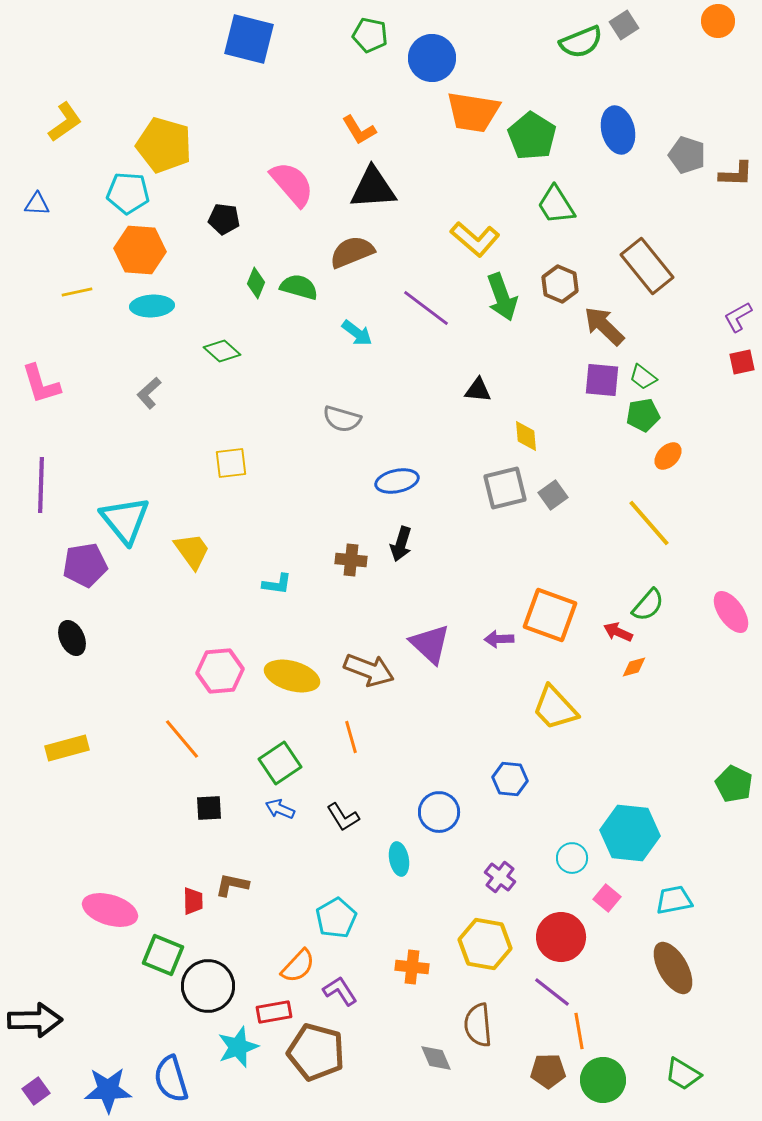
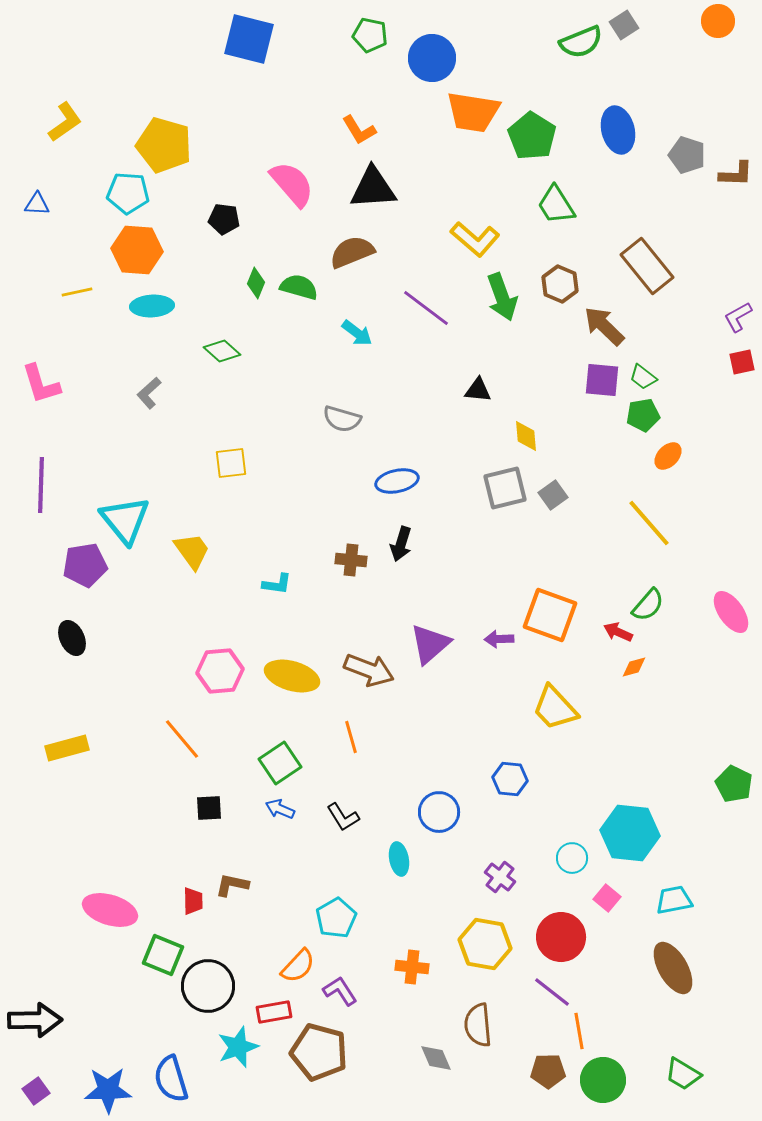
orange hexagon at (140, 250): moved 3 px left
purple triangle at (430, 644): rotated 36 degrees clockwise
brown pentagon at (316, 1052): moved 3 px right
